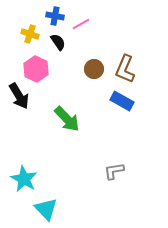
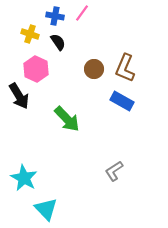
pink line: moved 1 px right, 11 px up; rotated 24 degrees counterclockwise
brown L-shape: moved 1 px up
gray L-shape: rotated 25 degrees counterclockwise
cyan star: moved 1 px up
